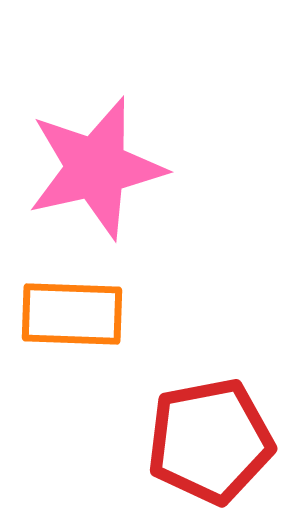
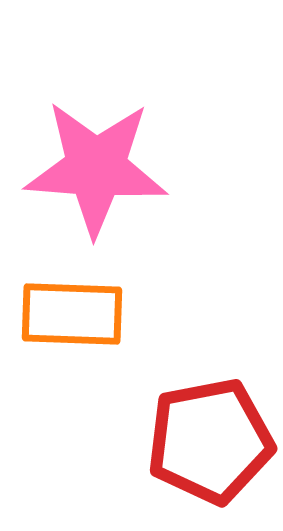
pink star: rotated 17 degrees clockwise
